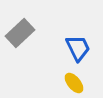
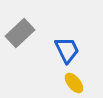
blue trapezoid: moved 11 px left, 2 px down
